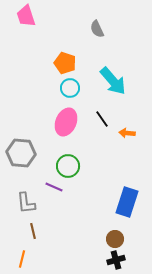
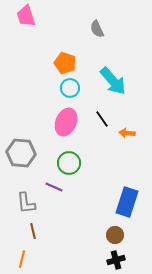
green circle: moved 1 px right, 3 px up
brown circle: moved 4 px up
